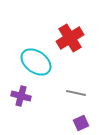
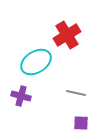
red cross: moved 3 px left, 3 px up
cyan ellipse: rotated 68 degrees counterclockwise
purple square: rotated 28 degrees clockwise
